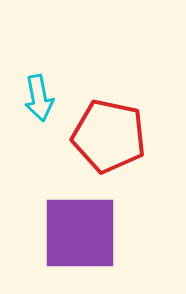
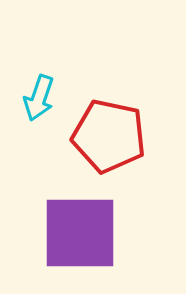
cyan arrow: rotated 30 degrees clockwise
